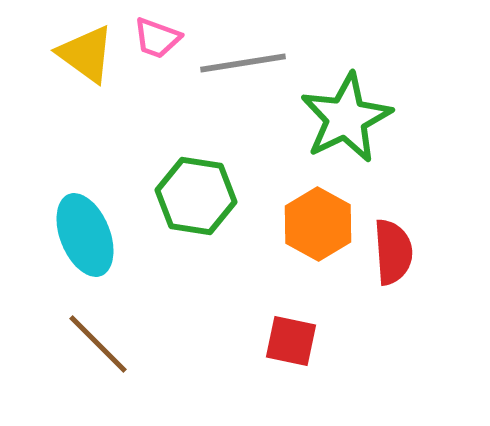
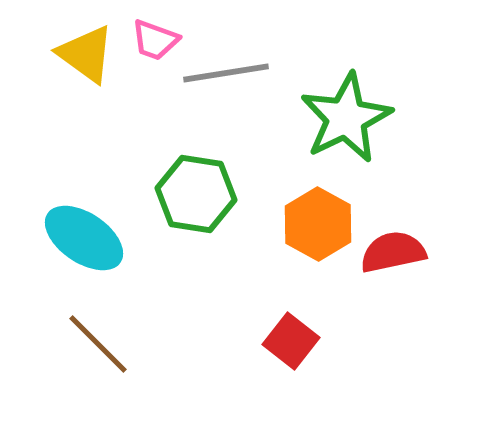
pink trapezoid: moved 2 px left, 2 px down
gray line: moved 17 px left, 10 px down
green hexagon: moved 2 px up
cyan ellipse: moved 1 px left, 3 px down; rotated 34 degrees counterclockwise
red semicircle: rotated 98 degrees counterclockwise
red square: rotated 26 degrees clockwise
